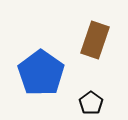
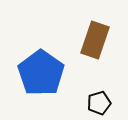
black pentagon: moved 8 px right; rotated 20 degrees clockwise
